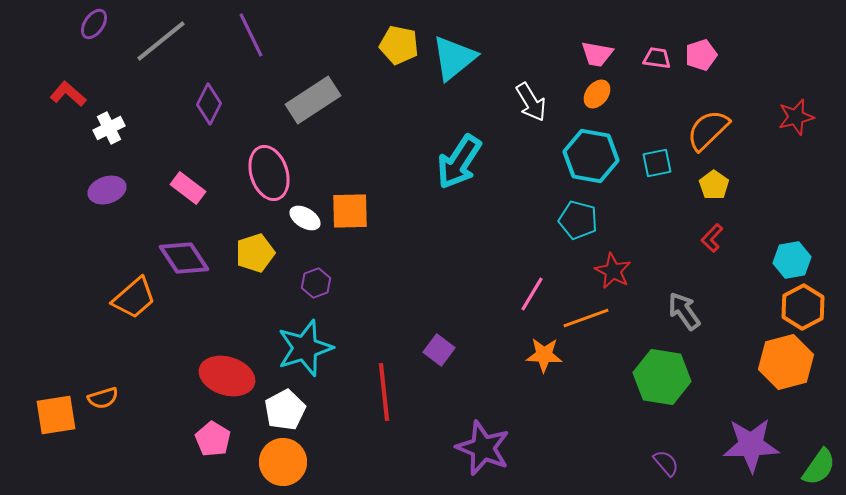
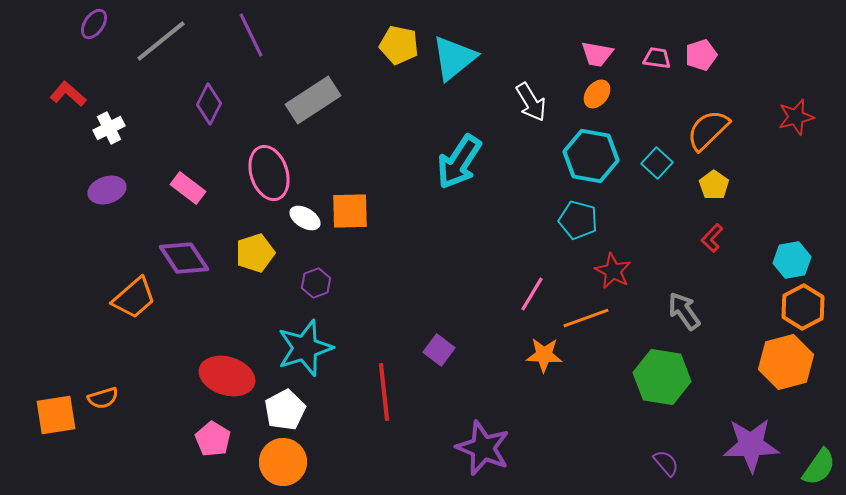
cyan square at (657, 163): rotated 36 degrees counterclockwise
